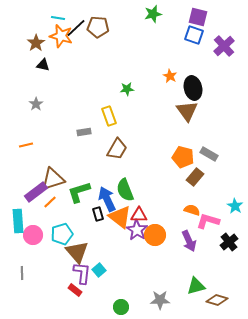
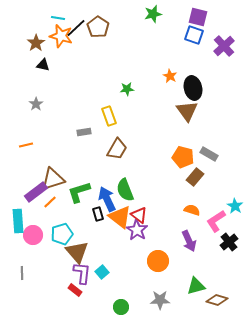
brown pentagon at (98, 27): rotated 30 degrees clockwise
red triangle at (139, 215): rotated 36 degrees clockwise
pink L-shape at (208, 221): moved 8 px right; rotated 50 degrees counterclockwise
orange circle at (155, 235): moved 3 px right, 26 px down
cyan square at (99, 270): moved 3 px right, 2 px down
